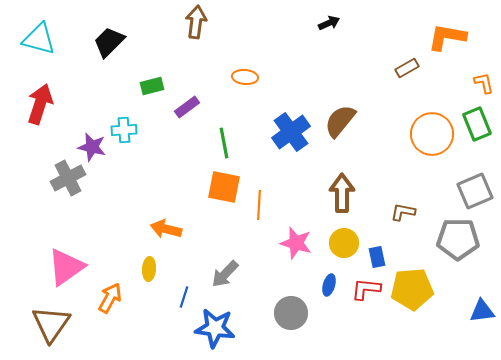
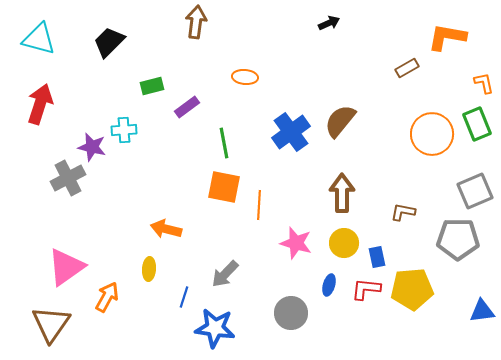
orange arrow at (110, 298): moved 3 px left, 1 px up
